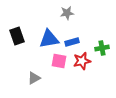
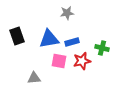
green cross: rotated 24 degrees clockwise
gray triangle: rotated 24 degrees clockwise
